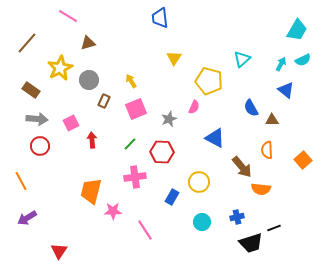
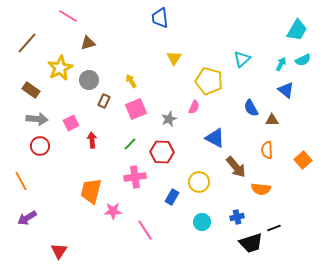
brown arrow at (242, 167): moved 6 px left
